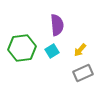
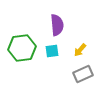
cyan square: rotated 24 degrees clockwise
gray rectangle: moved 1 px down
